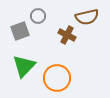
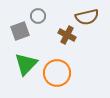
green triangle: moved 2 px right, 2 px up
orange circle: moved 5 px up
